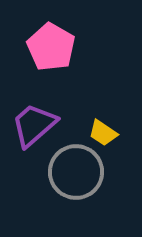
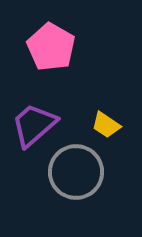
yellow trapezoid: moved 3 px right, 8 px up
